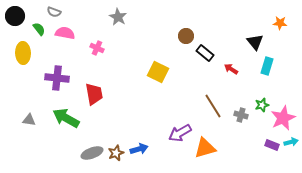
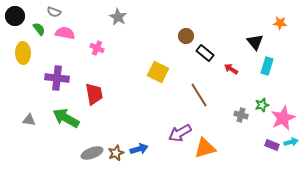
brown line: moved 14 px left, 11 px up
